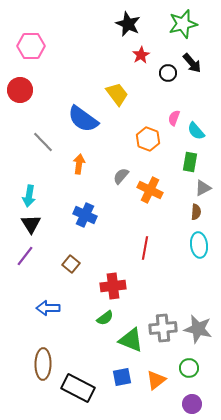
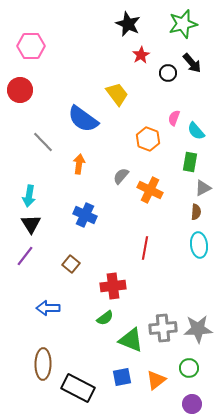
gray star: rotated 16 degrees counterclockwise
